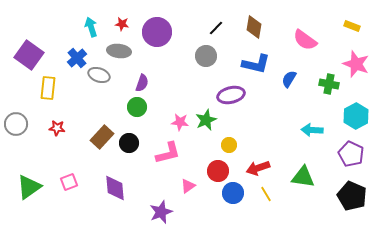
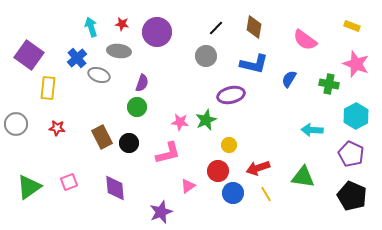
blue L-shape at (256, 64): moved 2 px left
brown rectangle at (102, 137): rotated 70 degrees counterclockwise
